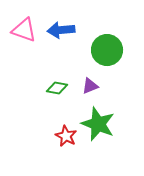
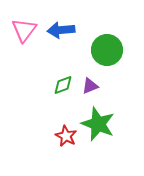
pink triangle: rotated 48 degrees clockwise
green diamond: moved 6 px right, 3 px up; rotated 30 degrees counterclockwise
